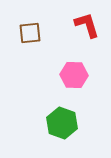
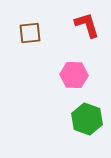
green hexagon: moved 25 px right, 4 px up
